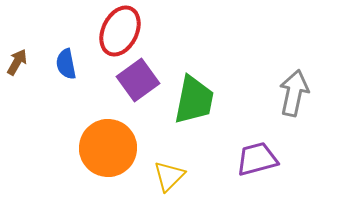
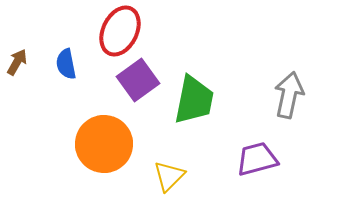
gray arrow: moved 5 px left, 2 px down
orange circle: moved 4 px left, 4 px up
